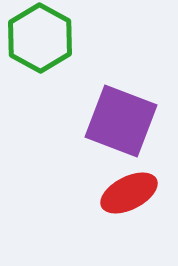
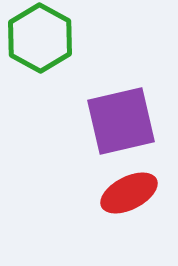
purple square: rotated 34 degrees counterclockwise
